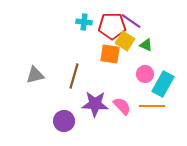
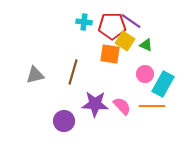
brown line: moved 1 px left, 4 px up
